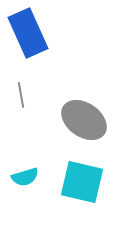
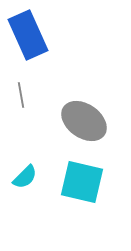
blue rectangle: moved 2 px down
gray ellipse: moved 1 px down
cyan semicircle: rotated 28 degrees counterclockwise
